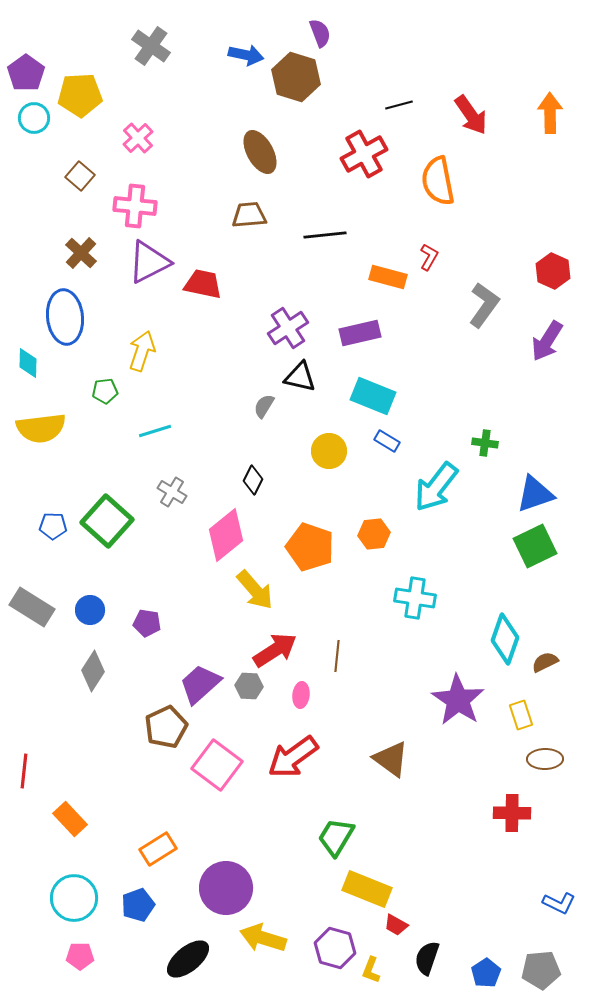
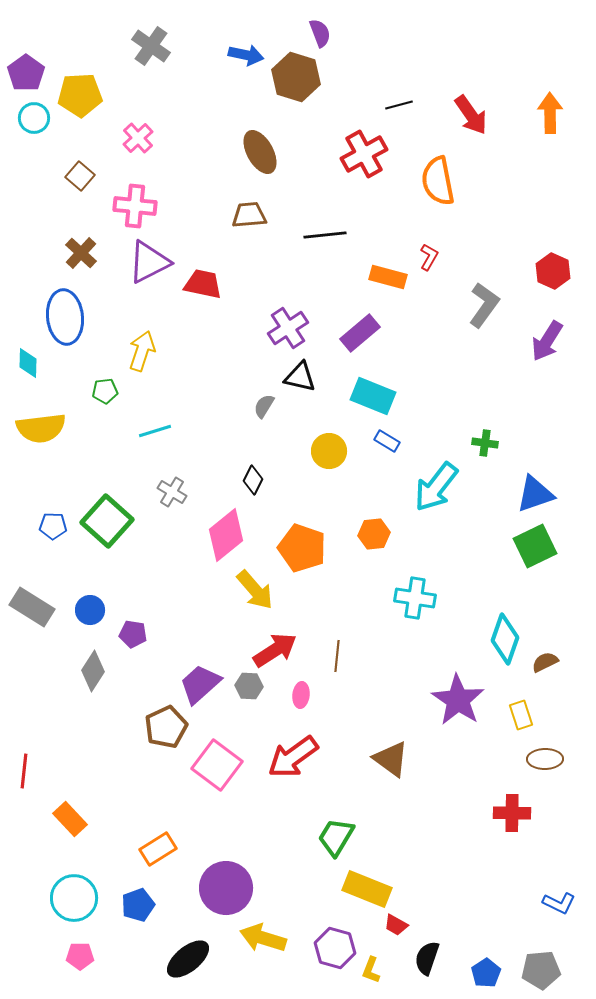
purple rectangle at (360, 333): rotated 27 degrees counterclockwise
orange pentagon at (310, 547): moved 8 px left, 1 px down
purple pentagon at (147, 623): moved 14 px left, 11 px down
